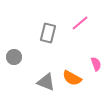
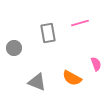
pink line: rotated 24 degrees clockwise
gray rectangle: rotated 24 degrees counterclockwise
gray circle: moved 9 px up
gray triangle: moved 9 px left
